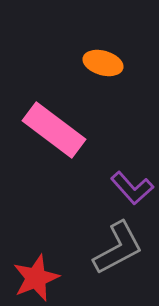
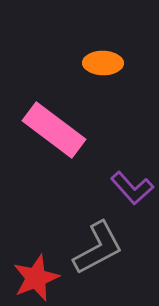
orange ellipse: rotated 15 degrees counterclockwise
gray L-shape: moved 20 px left
